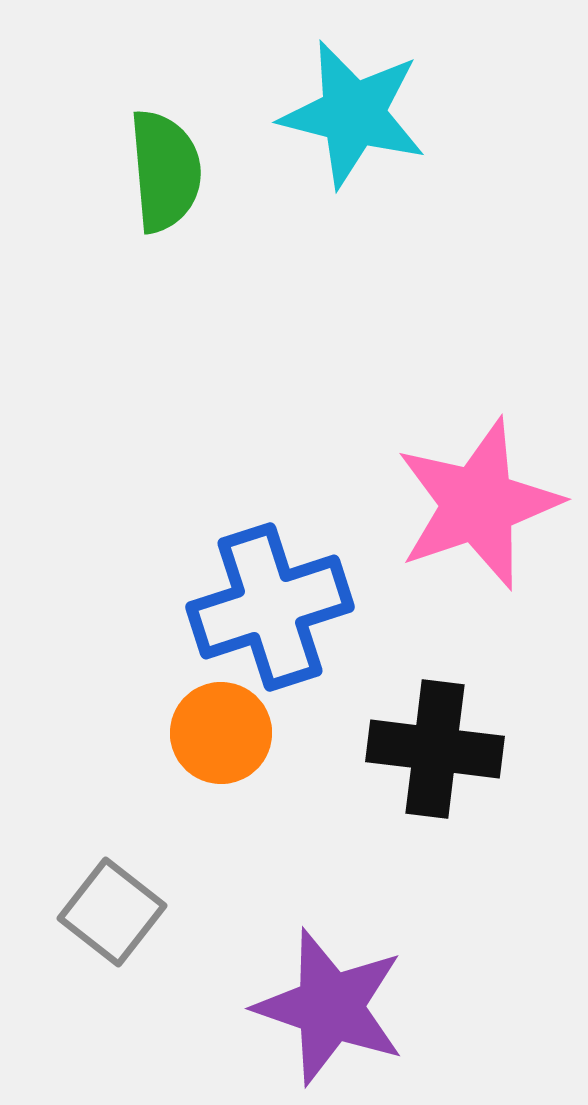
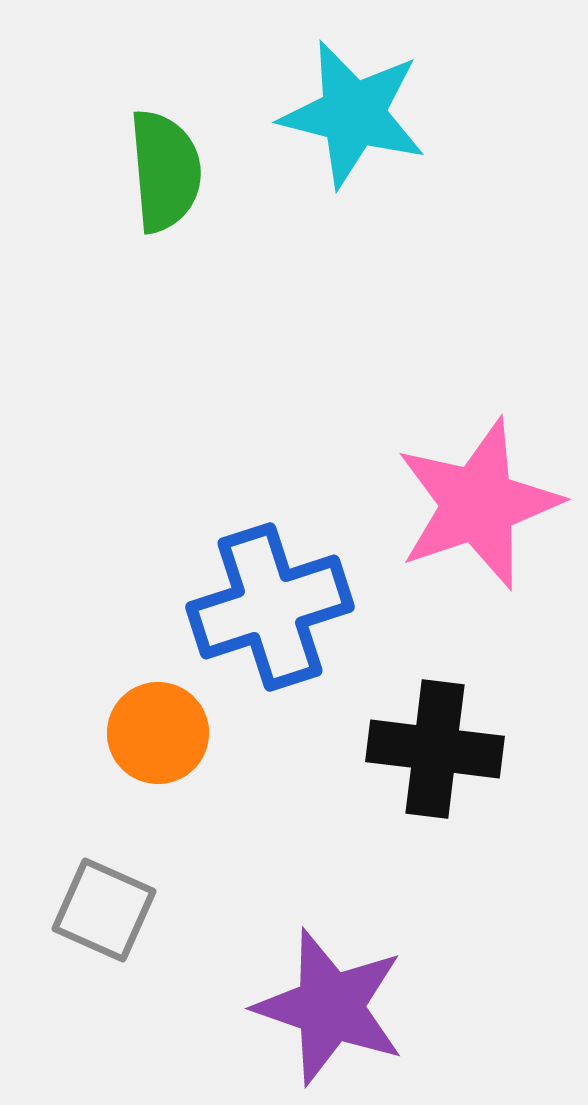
orange circle: moved 63 px left
gray square: moved 8 px left, 2 px up; rotated 14 degrees counterclockwise
